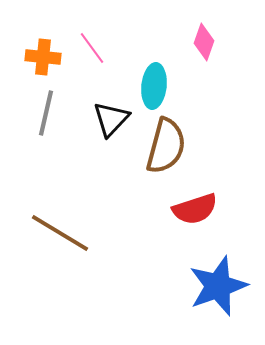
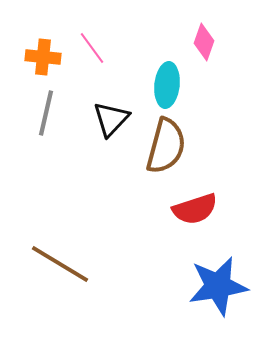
cyan ellipse: moved 13 px right, 1 px up
brown line: moved 31 px down
blue star: rotated 10 degrees clockwise
